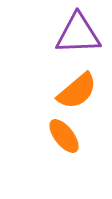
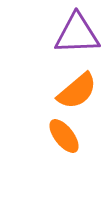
purple triangle: moved 1 px left
